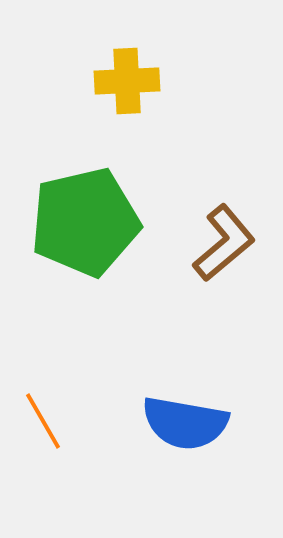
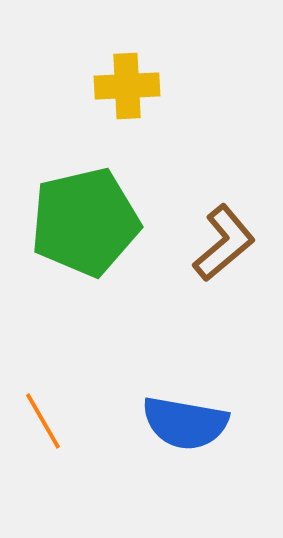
yellow cross: moved 5 px down
